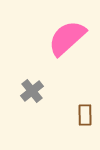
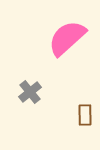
gray cross: moved 2 px left, 1 px down
